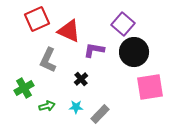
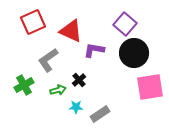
red square: moved 4 px left, 3 px down
purple square: moved 2 px right
red triangle: moved 2 px right
black circle: moved 1 px down
gray L-shape: rotated 30 degrees clockwise
black cross: moved 2 px left, 1 px down
green cross: moved 3 px up
green arrow: moved 11 px right, 16 px up
gray rectangle: rotated 12 degrees clockwise
